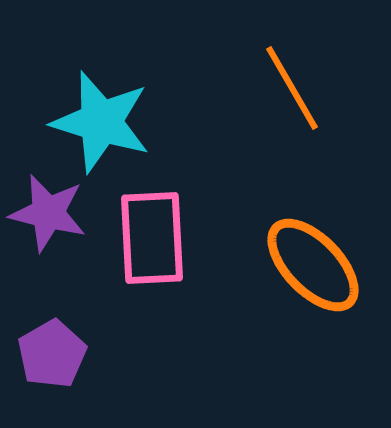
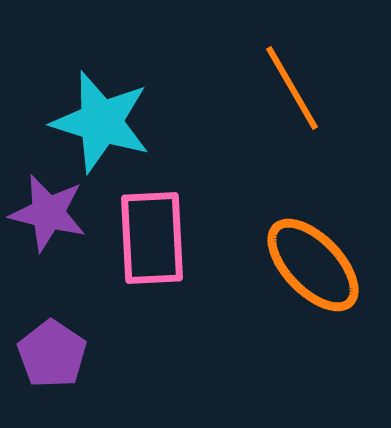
purple pentagon: rotated 8 degrees counterclockwise
